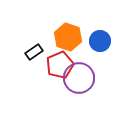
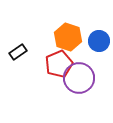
blue circle: moved 1 px left
black rectangle: moved 16 px left
red pentagon: moved 1 px left, 1 px up
